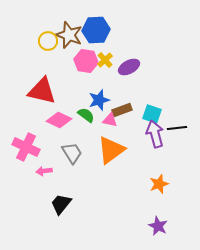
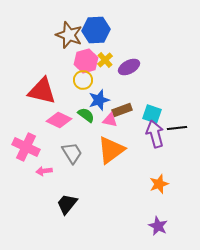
yellow circle: moved 35 px right, 39 px down
pink hexagon: rotated 25 degrees counterclockwise
black trapezoid: moved 6 px right
